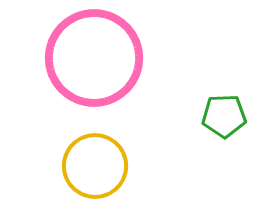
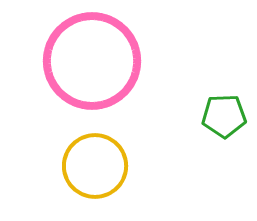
pink circle: moved 2 px left, 3 px down
